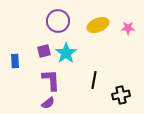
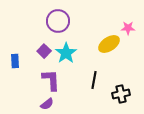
yellow ellipse: moved 11 px right, 19 px down; rotated 10 degrees counterclockwise
purple square: rotated 32 degrees counterclockwise
black cross: moved 1 px up
purple semicircle: moved 1 px left, 1 px down
